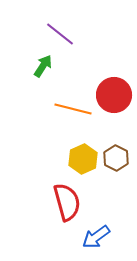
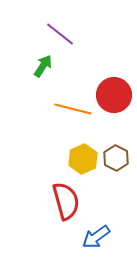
red semicircle: moved 1 px left, 1 px up
